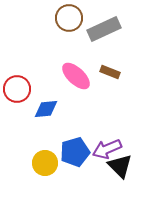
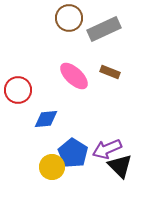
pink ellipse: moved 2 px left
red circle: moved 1 px right, 1 px down
blue diamond: moved 10 px down
blue pentagon: moved 2 px left, 1 px down; rotated 24 degrees counterclockwise
yellow circle: moved 7 px right, 4 px down
